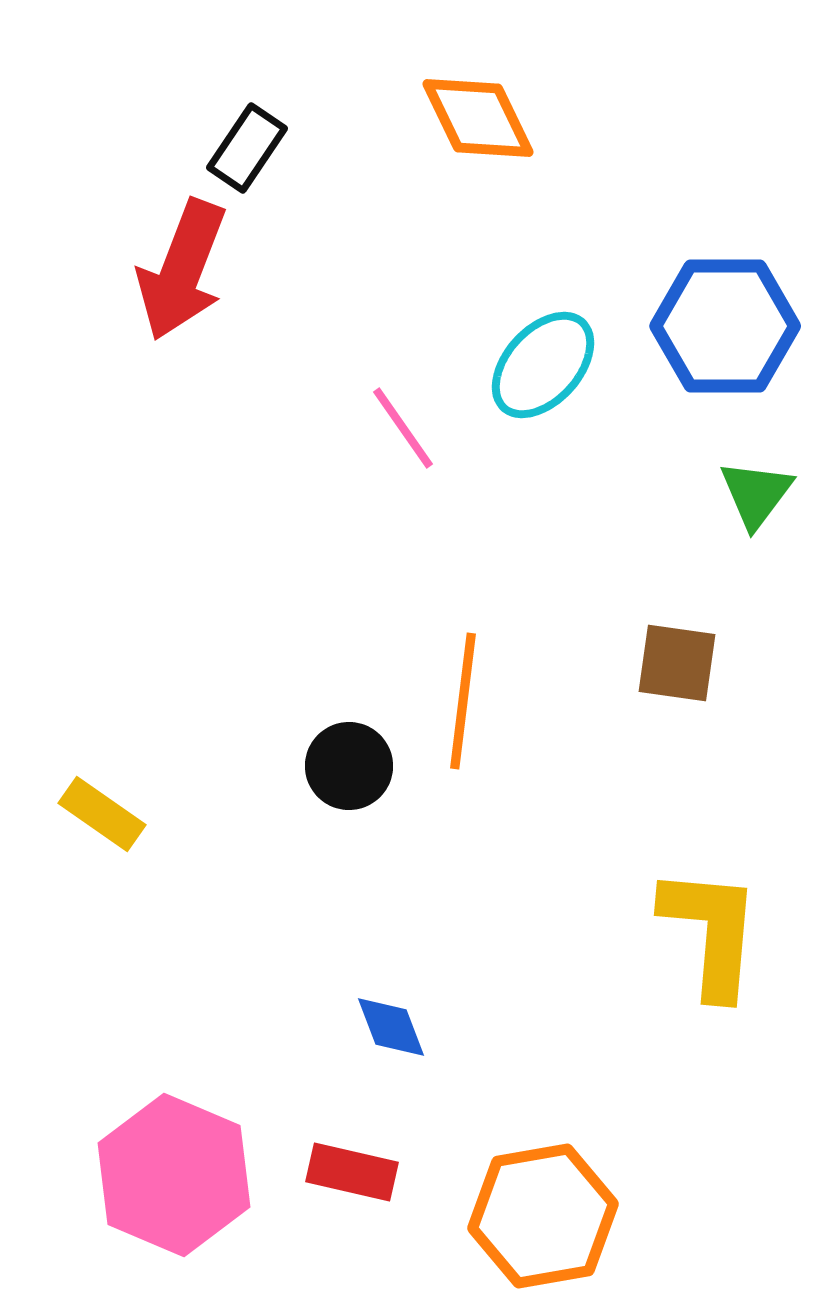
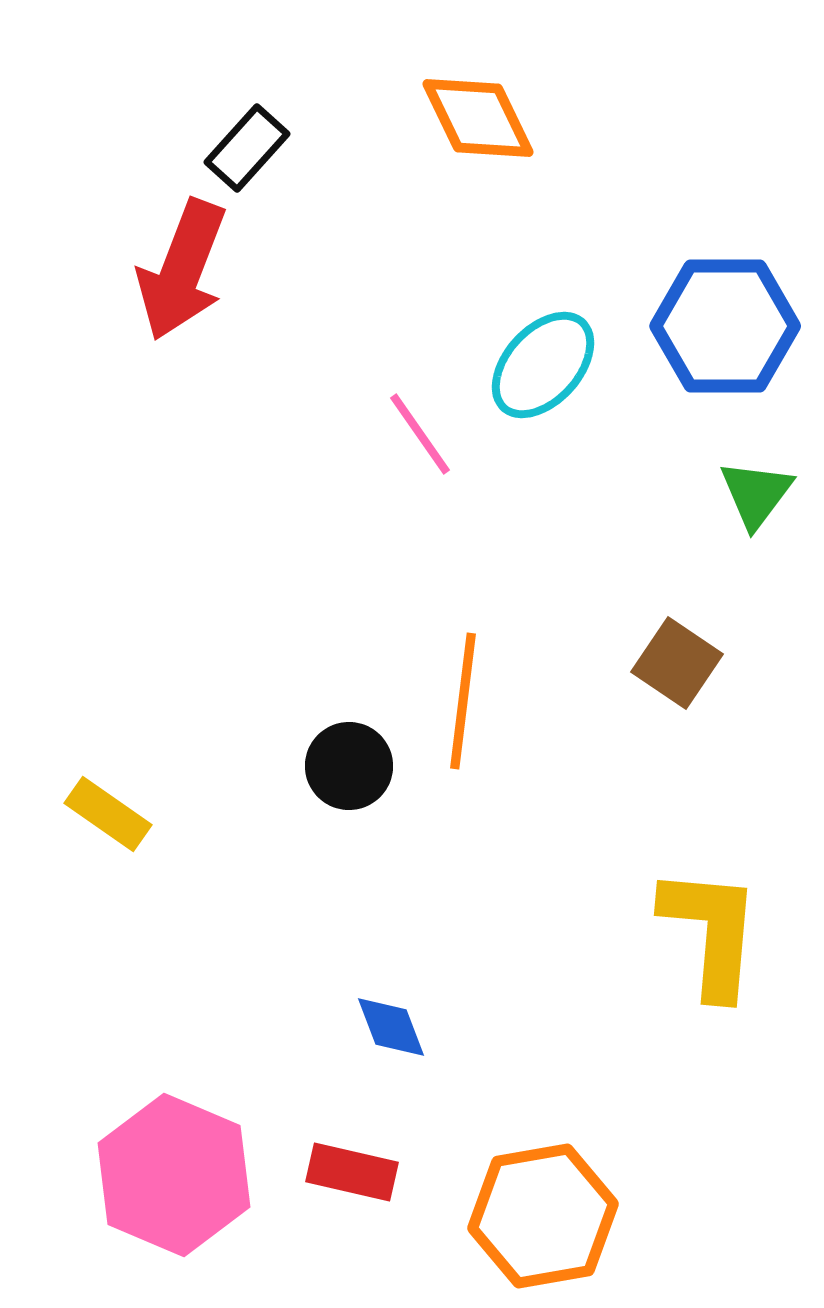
black rectangle: rotated 8 degrees clockwise
pink line: moved 17 px right, 6 px down
brown square: rotated 26 degrees clockwise
yellow rectangle: moved 6 px right
